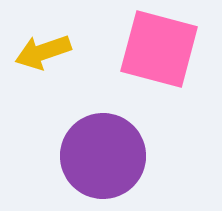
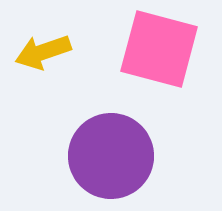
purple circle: moved 8 px right
